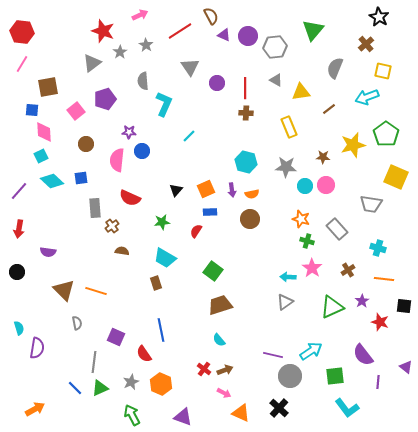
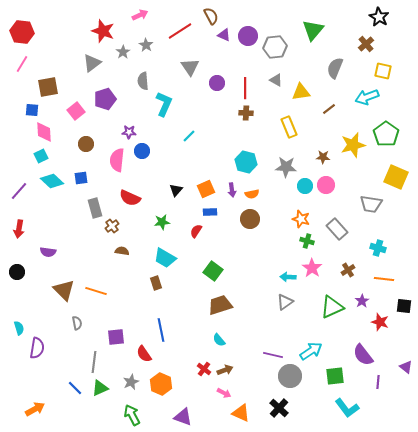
gray star at (120, 52): moved 3 px right
gray rectangle at (95, 208): rotated 12 degrees counterclockwise
purple square at (116, 337): rotated 30 degrees counterclockwise
